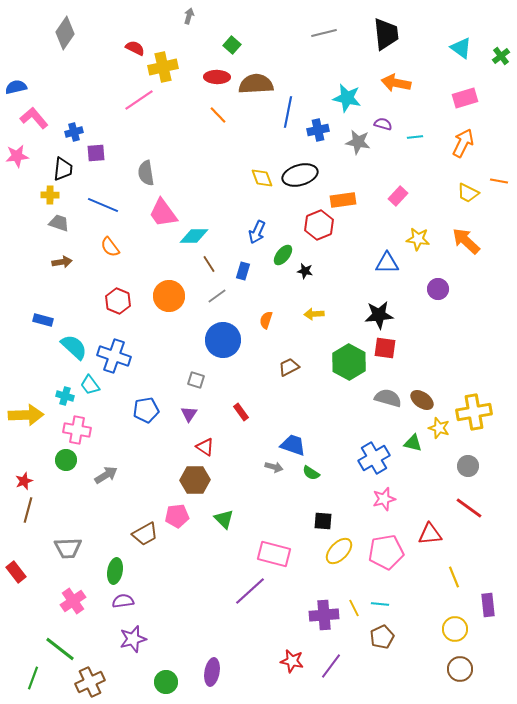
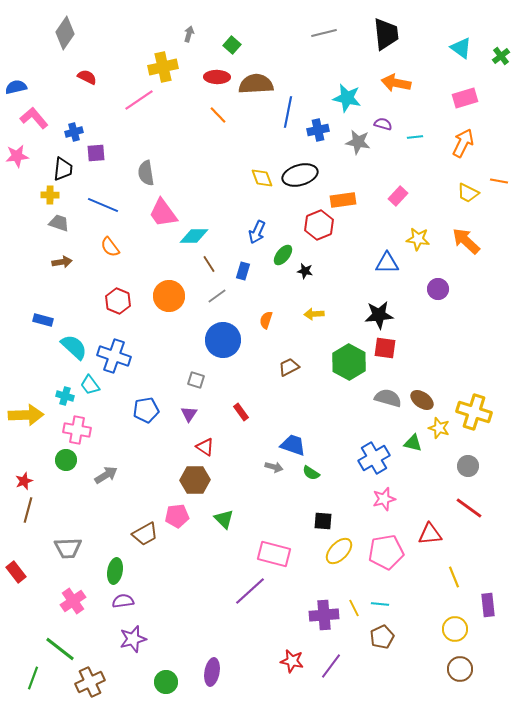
gray arrow at (189, 16): moved 18 px down
red semicircle at (135, 48): moved 48 px left, 29 px down
yellow cross at (474, 412): rotated 28 degrees clockwise
